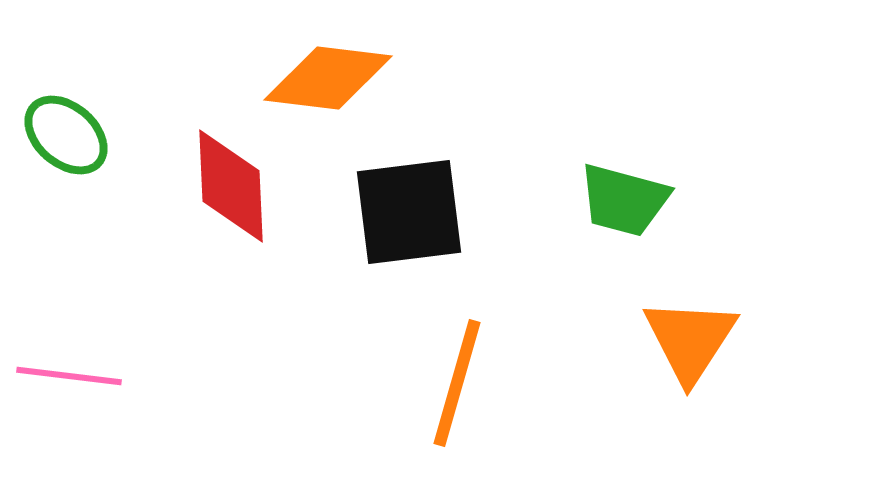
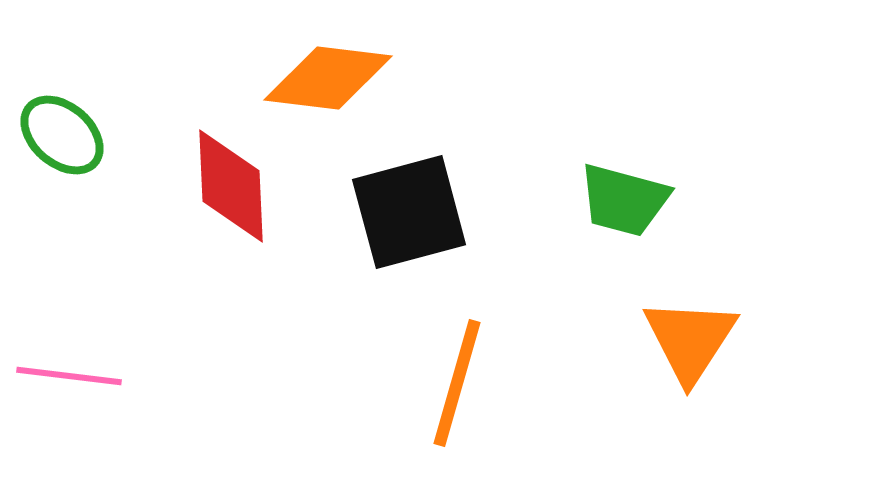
green ellipse: moved 4 px left
black square: rotated 8 degrees counterclockwise
